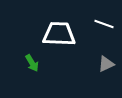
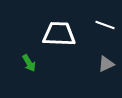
white line: moved 1 px right, 1 px down
green arrow: moved 3 px left
